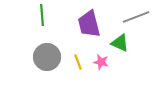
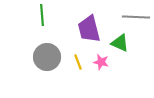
gray line: rotated 24 degrees clockwise
purple trapezoid: moved 5 px down
